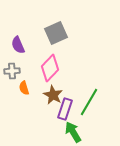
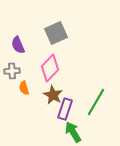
green line: moved 7 px right
